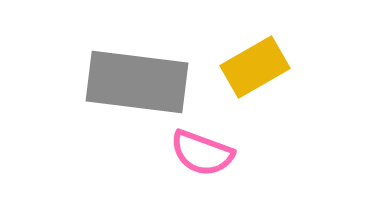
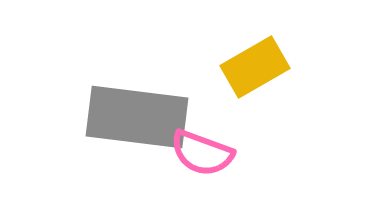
gray rectangle: moved 35 px down
